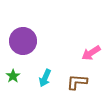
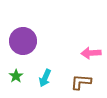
pink arrow: rotated 30 degrees clockwise
green star: moved 3 px right
brown L-shape: moved 4 px right
